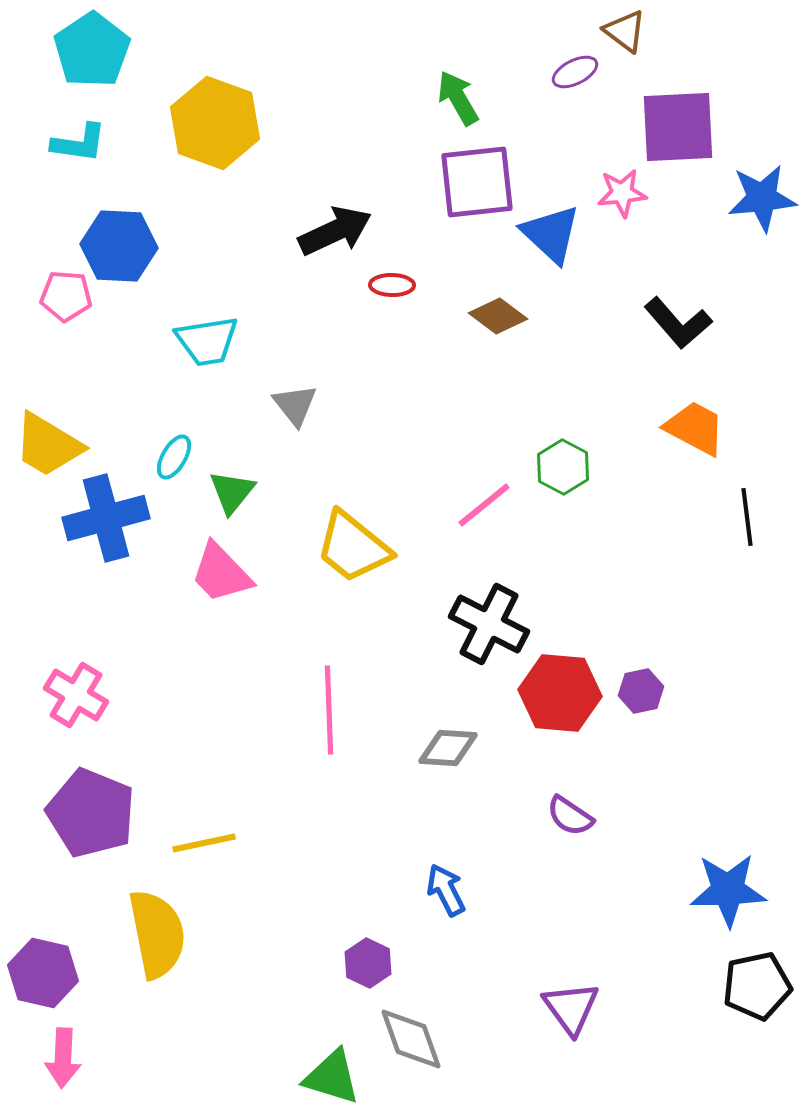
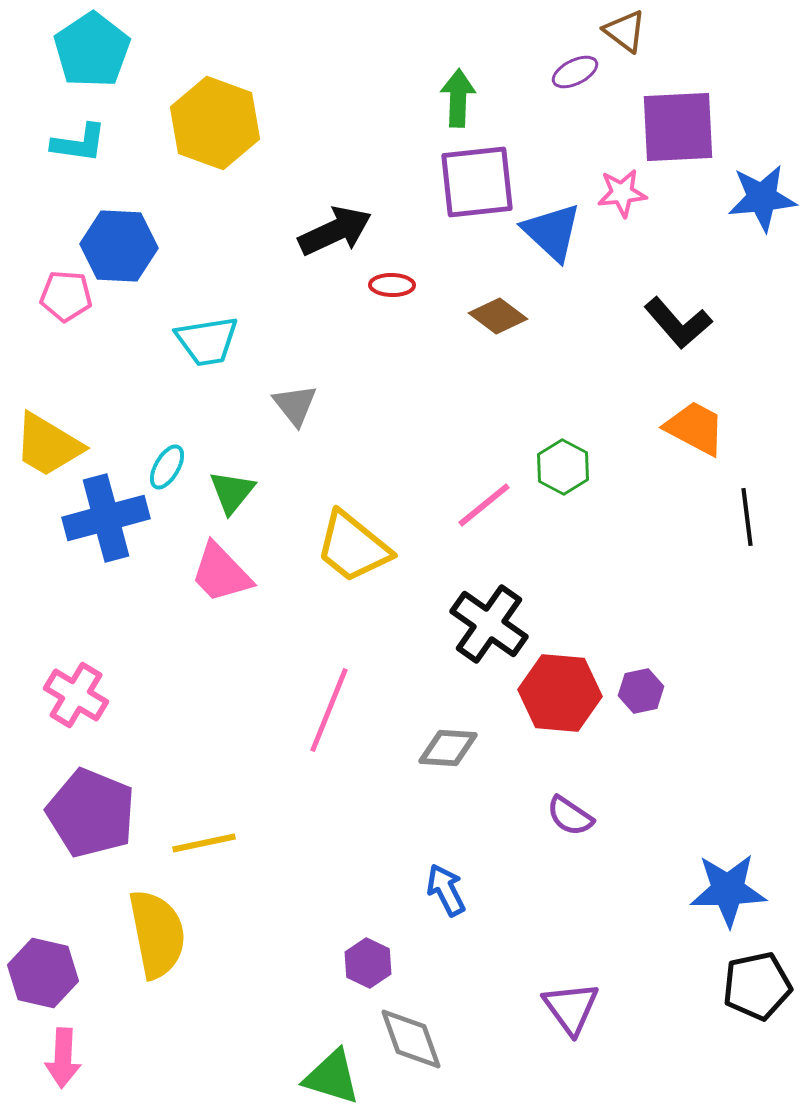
green arrow at (458, 98): rotated 32 degrees clockwise
blue triangle at (551, 234): moved 1 px right, 2 px up
cyan ellipse at (174, 457): moved 7 px left, 10 px down
black cross at (489, 624): rotated 8 degrees clockwise
pink line at (329, 710): rotated 24 degrees clockwise
